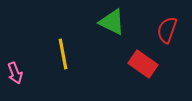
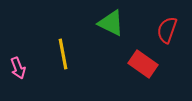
green triangle: moved 1 px left, 1 px down
pink arrow: moved 3 px right, 5 px up
